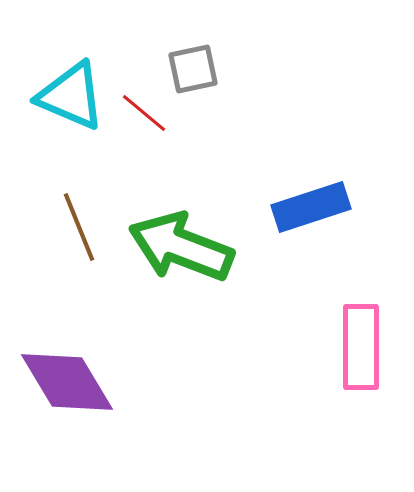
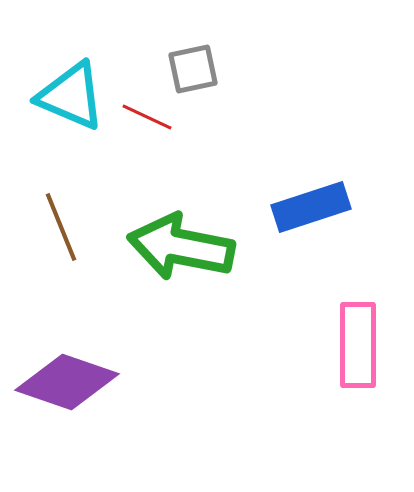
red line: moved 3 px right, 4 px down; rotated 15 degrees counterclockwise
brown line: moved 18 px left
green arrow: rotated 10 degrees counterclockwise
pink rectangle: moved 3 px left, 2 px up
purple diamond: rotated 40 degrees counterclockwise
